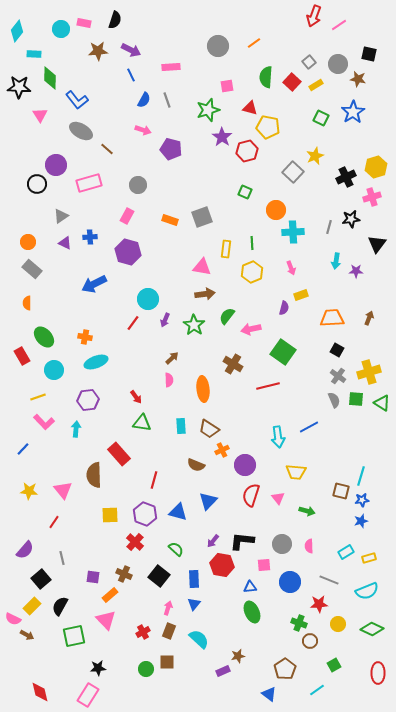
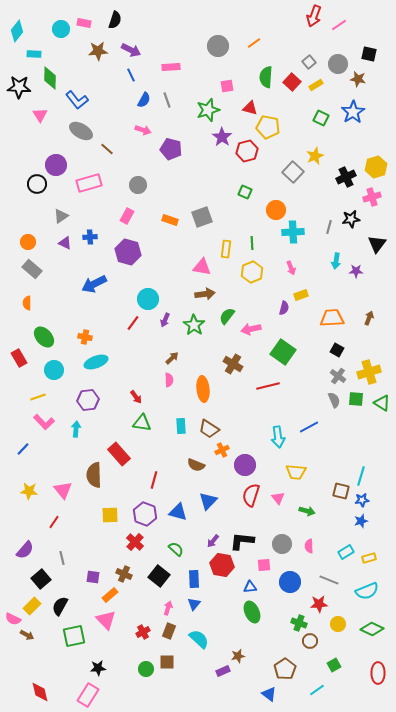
red rectangle at (22, 356): moved 3 px left, 2 px down
